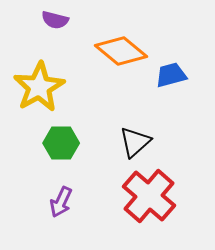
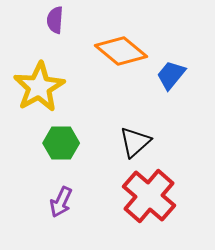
purple semicircle: rotated 80 degrees clockwise
blue trapezoid: rotated 36 degrees counterclockwise
